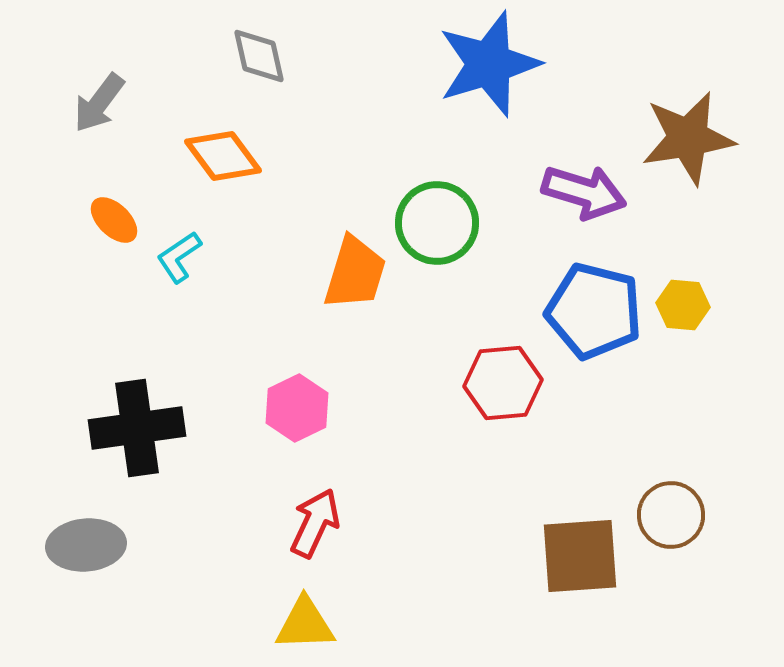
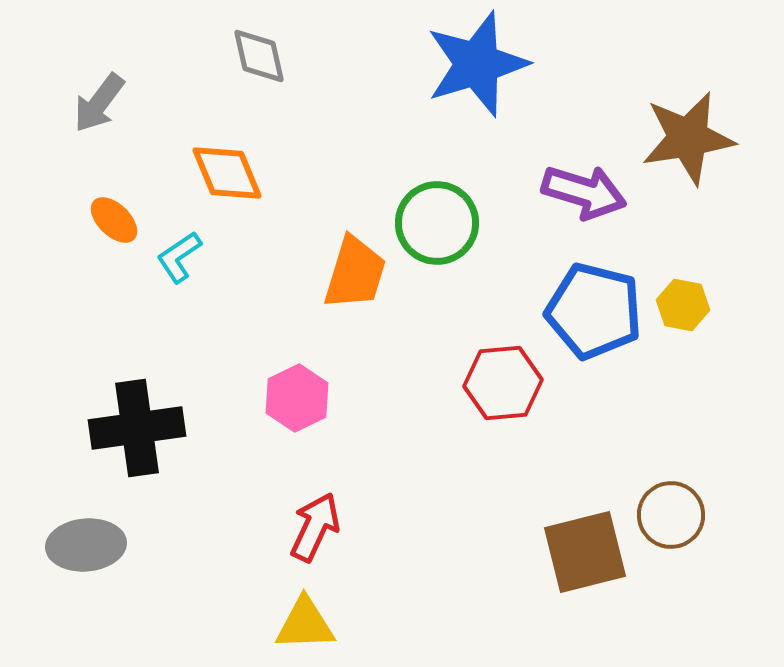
blue star: moved 12 px left
orange diamond: moved 4 px right, 17 px down; rotated 14 degrees clockwise
yellow hexagon: rotated 6 degrees clockwise
pink hexagon: moved 10 px up
red arrow: moved 4 px down
brown square: moved 5 px right, 4 px up; rotated 10 degrees counterclockwise
